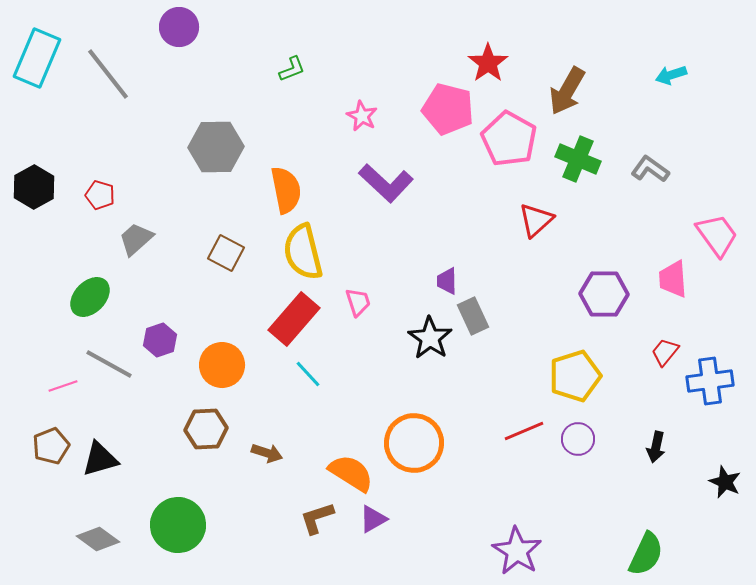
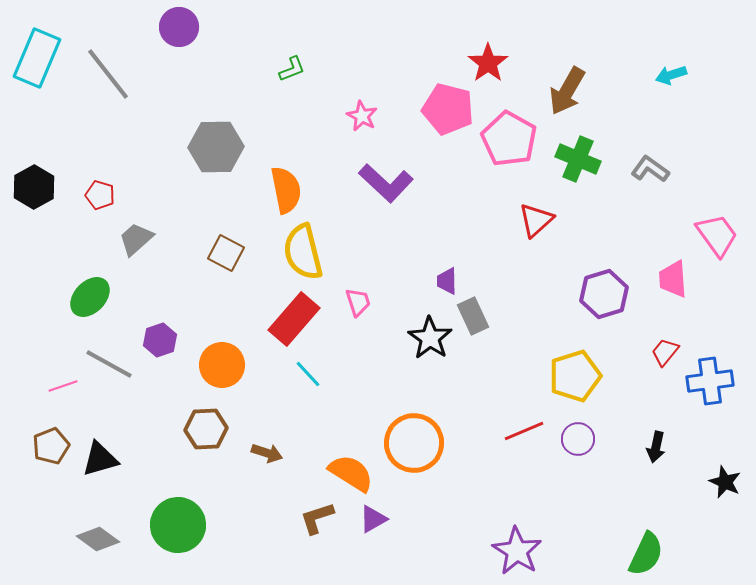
purple hexagon at (604, 294): rotated 18 degrees counterclockwise
